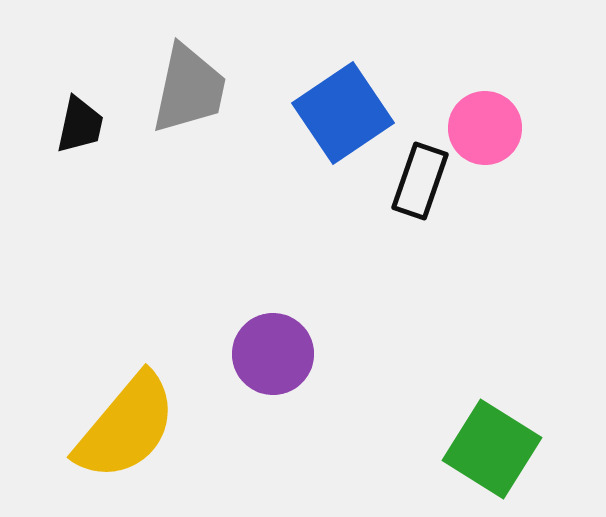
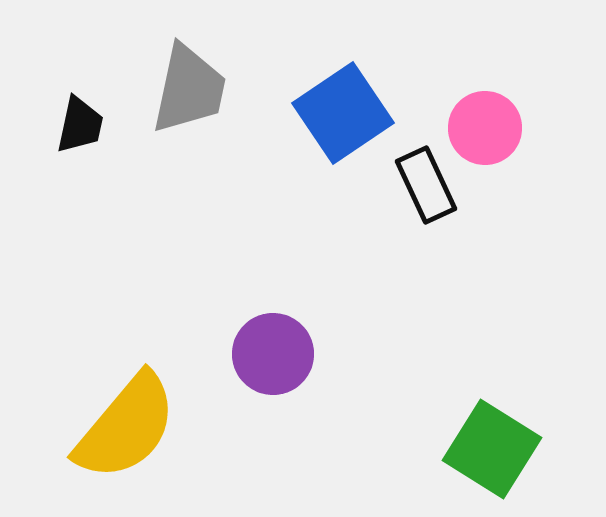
black rectangle: moved 6 px right, 4 px down; rotated 44 degrees counterclockwise
